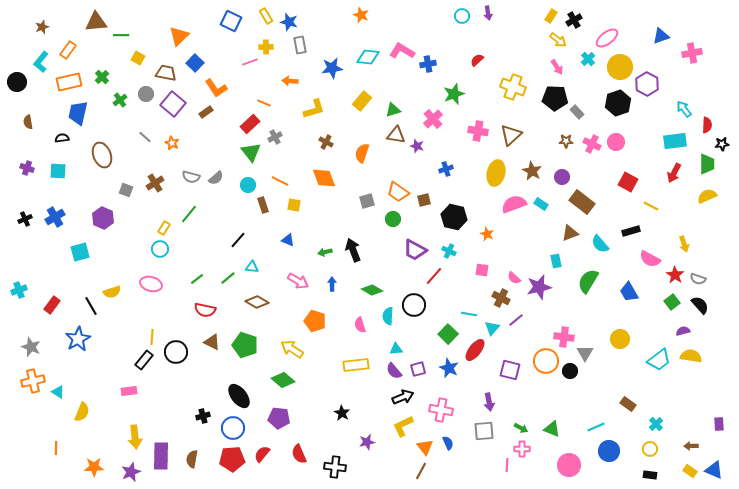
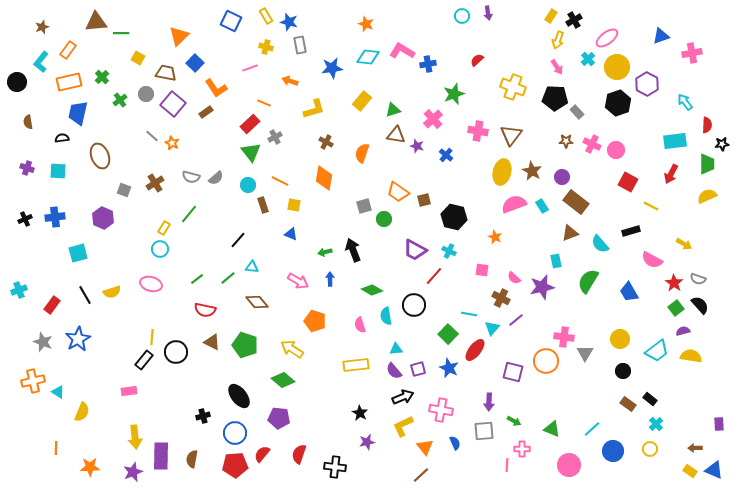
orange star at (361, 15): moved 5 px right, 9 px down
green line at (121, 35): moved 2 px up
yellow arrow at (558, 40): rotated 72 degrees clockwise
yellow cross at (266, 47): rotated 16 degrees clockwise
pink line at (250, 62): moved 6 px down
yellow circle at (620, 67): moved 3 px left
orange arrow at (290, 81): rotated 14 degrees clockwise
cyan arrow at (684, 109): moved 1 px right, 7 px up
brown triangle at (511, 135): rotated 10 degrees counterclockwise
gray line at (145, 137): moved 7 px right, 1 px up
pink circle at (616, 142): moved 8 px down
brown ellipse at (102, 155): moved 2 px left, 1 px down
blue cross at (446, 169): moved 14 px up; rotated 32 degrees counterclockwise
yellow ellipse at (496, 173): moved 6 px right, 1 px up
red arrow at (674, 173): moved 3 px left, 1 px down
orange diamond at (324, 178): rotated 30 degrees clockwise
gray square at (126, 190): moved 2 px left
gray square at (367, 201): moved 3 px left, 5 px down
brown rectangle at (582, 202): moved 6 px left
cyan rectangle at (541, 204): moved 1 px right, 2 px down; rotated 24 degrees clockwise
blue cross at (55, 217): rotated 24 degrees clockwise
green circle at (393, 219): moved 9 px left
orange star at (487, 234): moved 8 px right, 3 px down
blue triangle at (288, 240): moved 3 px right, 6 px up
yellow arrow at (684, 244): rotated 42 degrees counterclockwise
cyan square at (80, 252): moved 2 px left, 1 px down
pink semicircle at (650, 259): moved 2 px right, 1 px down
red star at (675, 275): moved 1 px left, 8 px down
blue arrow at (332, 284): moved 2 px left, 5 px up
purple star at (539, 287): moved 3 px right
brown diamond at (257, 302): rotated 20 degrees clockwise
green square at (672, 302): moved 4 px right, 6 px down
black line at (91, 306): moved 6 px left, 11 px up
cyan semicircle at (388, 316): moved 2 px left; rotated 12 degrees counterclockwise
gray star at (31, 347): moved 12 px right, 5 px up
cyan trapezoid at (659, 360): moved 2 px left, 9 px up
purple square at (510, 370): moved 3 px right, 2 px down
black circle at (570, 371): moved 53 px right
purple arrow at (489, 402): rotated 12 degrees clockwise
black star at (342, 413): moved 18 px right
cyan line at (596, 427): moved 4 px left, 2 px down; rotated 18 degrees counterclockwise
blue circle at (233, 428): moved 2 px right, 5 px down
green arrow at (521, 428): moved 7 px left, 7 px up
blue semicircle at (448, 443): moved 7 px right
brown arrow at (691, 446): moved 4 px right, 2 px down
blue circle at (609, 451): moved 4 px right
red semicircle at (299, 454): rotated 42 degrees clockwise
red pentagon at (232, 459): moved 3 px right, 6 px down
orange star at (94, 467): moved 4 px left
brown line at (421, 471): moved 4 px down; rotated 18 degrees clockwise
purple star at (131, 472): moved 2 px right
black rectangle at (650, 475): moved 76 px up; rotated 32 degrees clockwise
